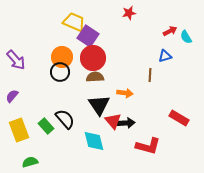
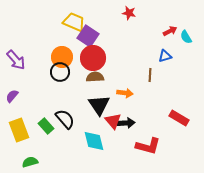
red star: rotated 24 degrees clockwise
